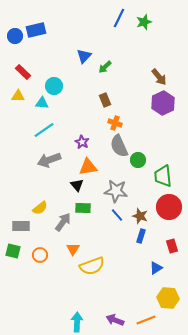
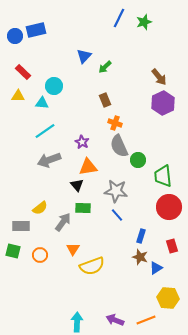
cyan line at (44, 130): moved 1 px right, 1 px down
brown star at (140, 216): moved 41 px down
